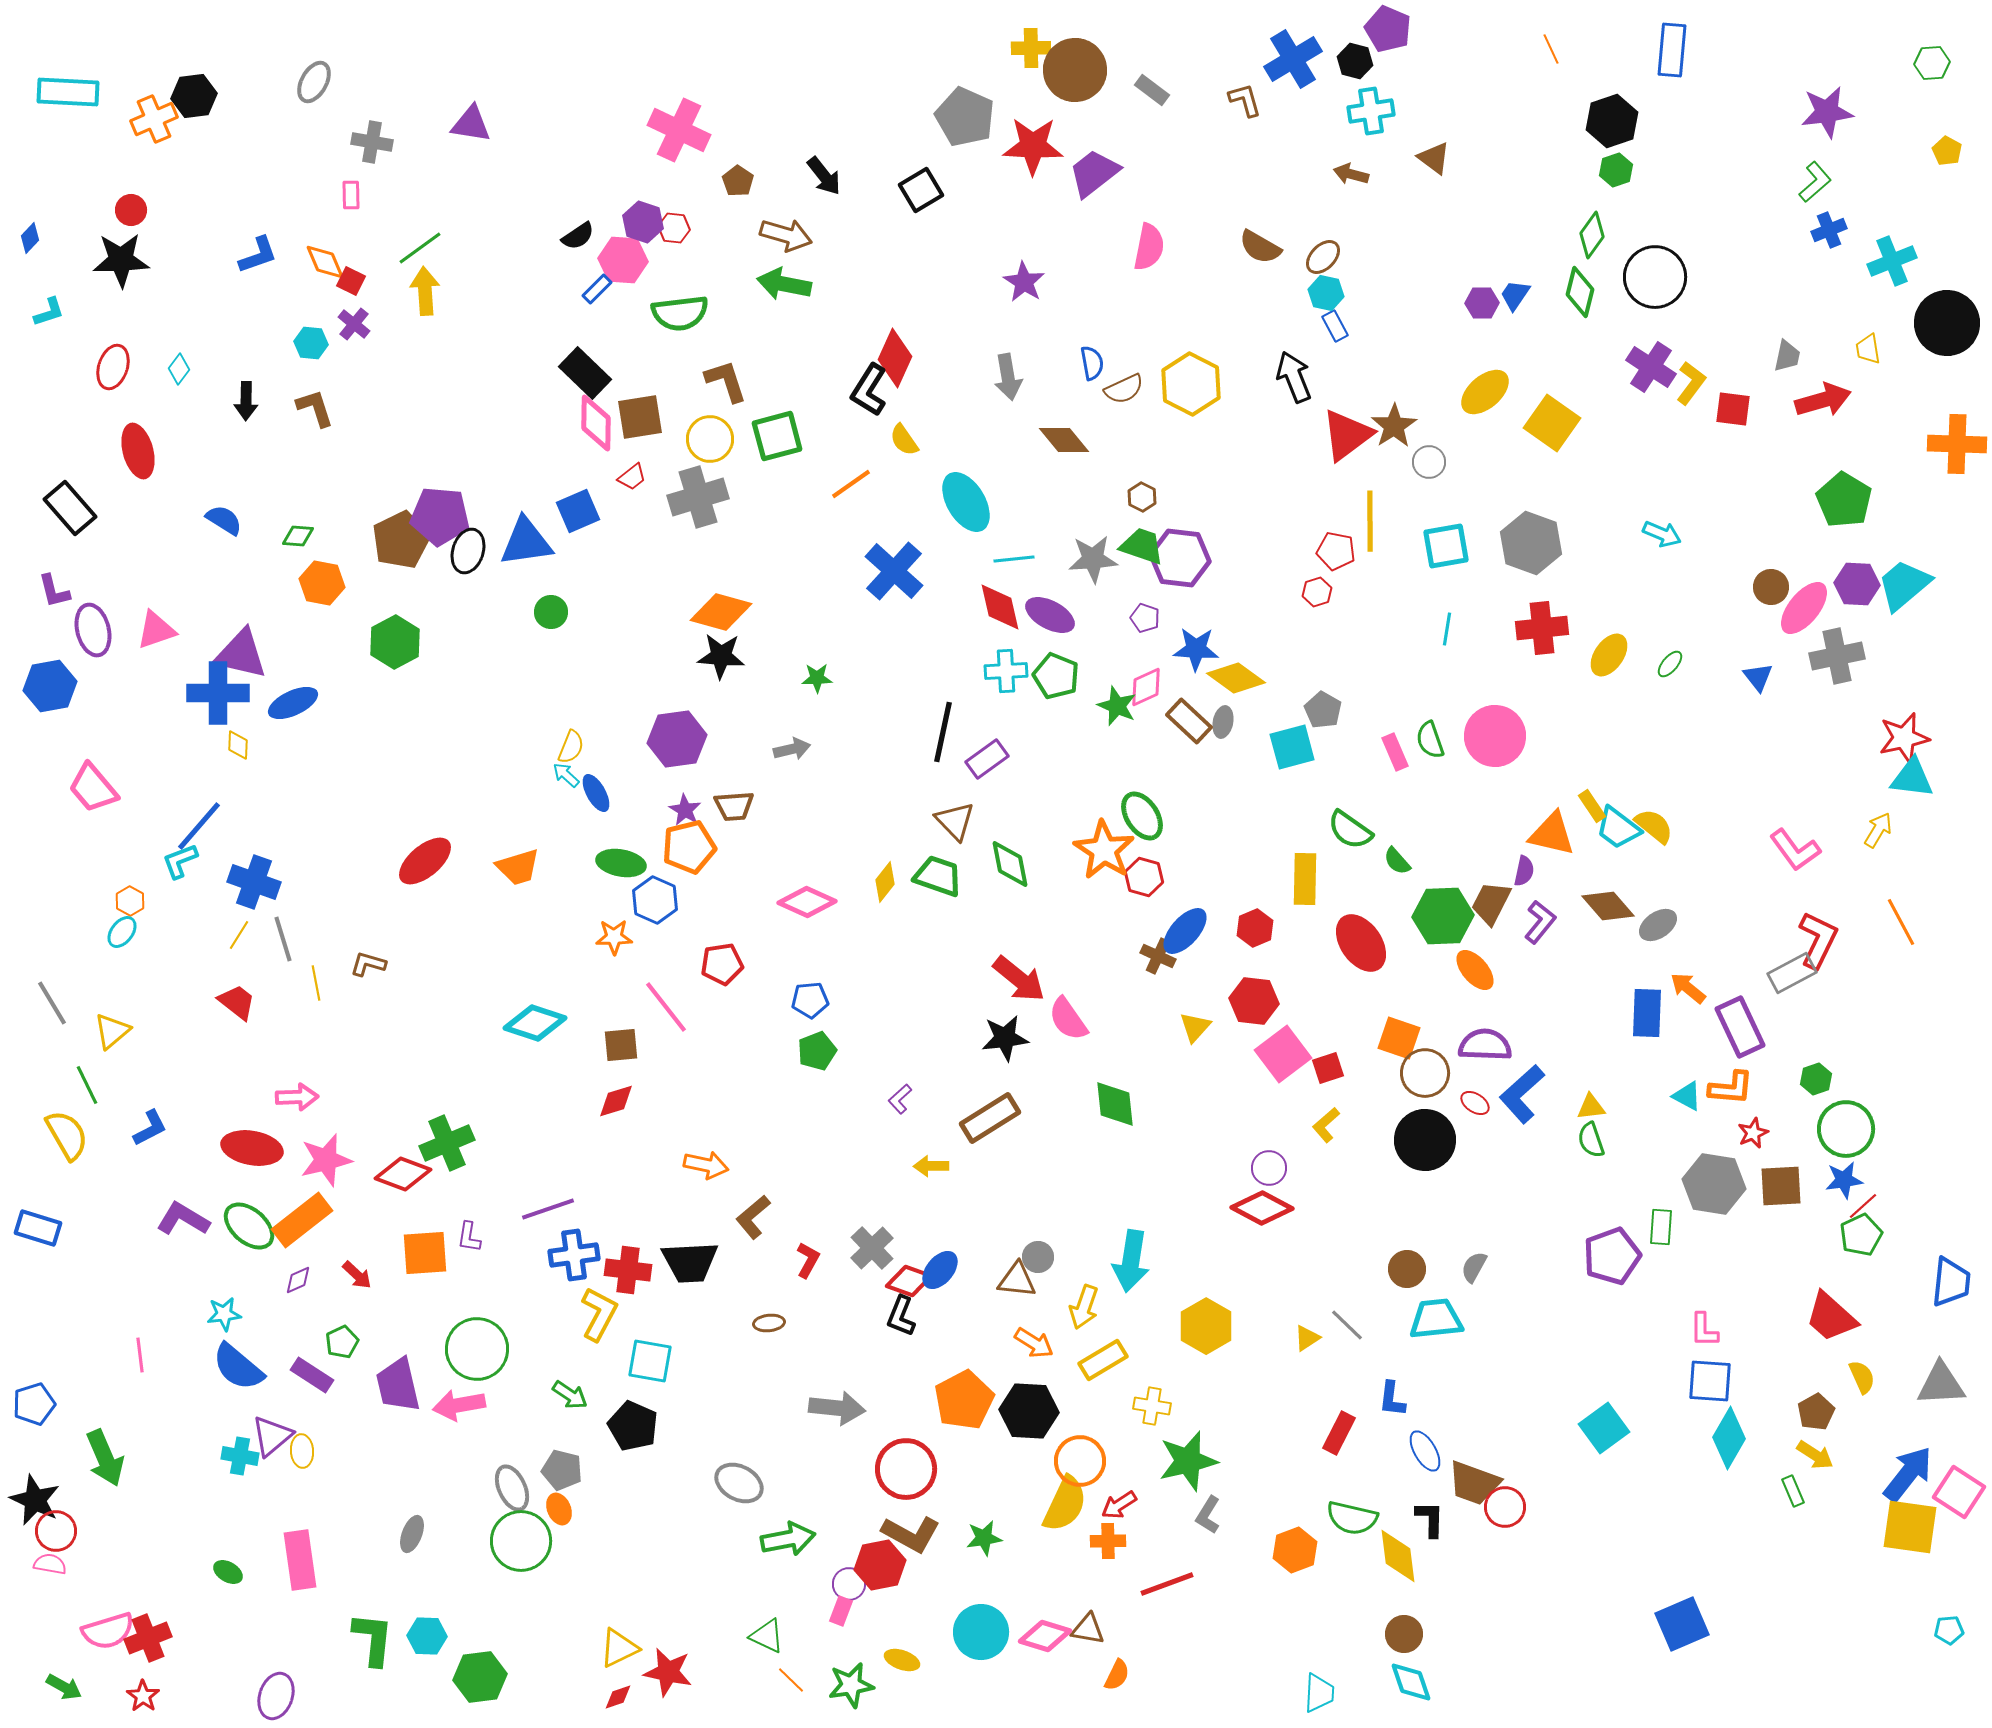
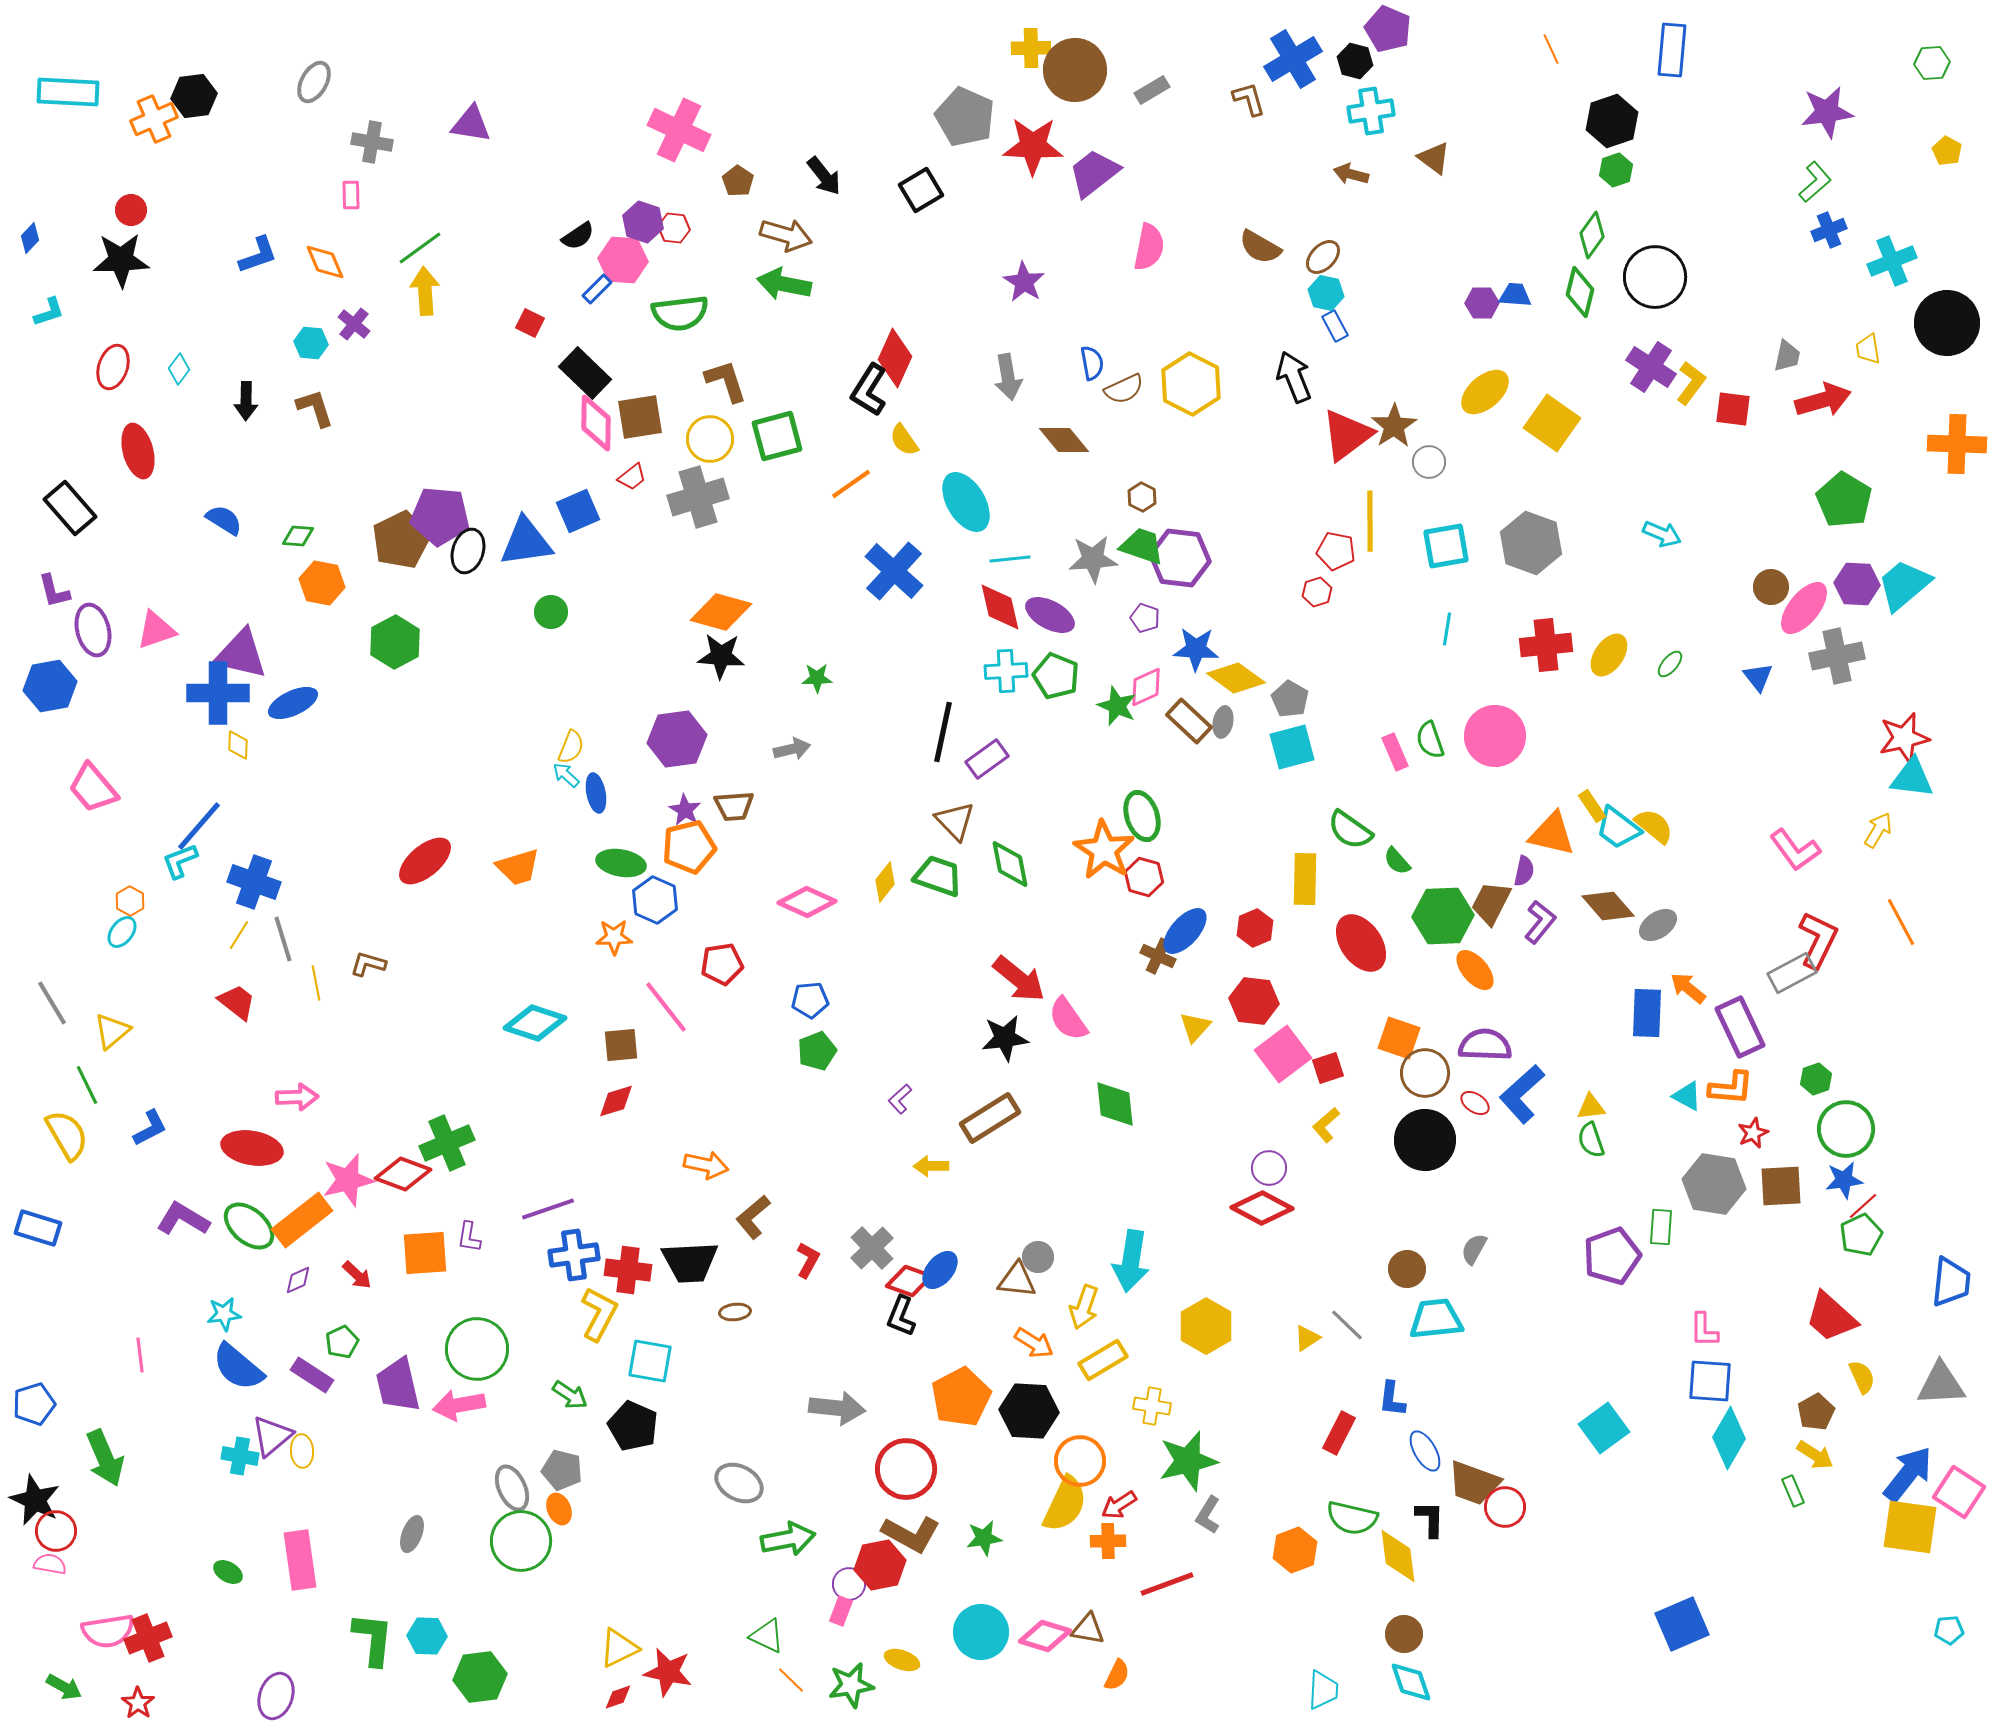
gray rectangle at (1152, 90): rotated 68 degrees counterclockwise
brown L-shape at (1245, 100): moved 4 px right, 1 px up
red square at (351, 281): moved 179 px right, 42 px down
blue trapezoid at (1515, 295): rotated 60 degrees clockwise
cyan line at (1014, 559): moved 4 px left
red cross at (1542, 628): moved 4 px right, 17 px down
gray pentagon at (1323, 710): moved 33 px left, 11 px up
blue ellipse at (596, 793): rotated 18 degrees clockwise
green ellipse at (1142, 816): rotated 15 degrees clockwise
pink star at (326, 1160): moved 22 px right, 20 px down
gray semicircle at (1474, 1267): moved 18 px up
brown ellipse at (769, 1323): moved 34 px left, 11 px up
orange pentagon at (964, 1400): moved 3 px left, 3 px up
pink semicircle at (108, 1631): rotated 8 degrees clockwise
cyan trapezoid at (1319, 1693): moved 4 px right, 3 px up
red star at (143, 1696): moved 5 px left, 7 px down
